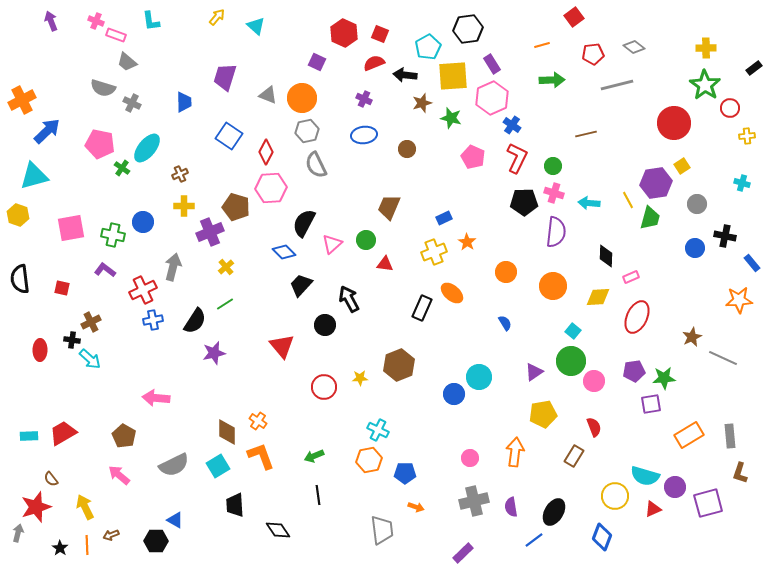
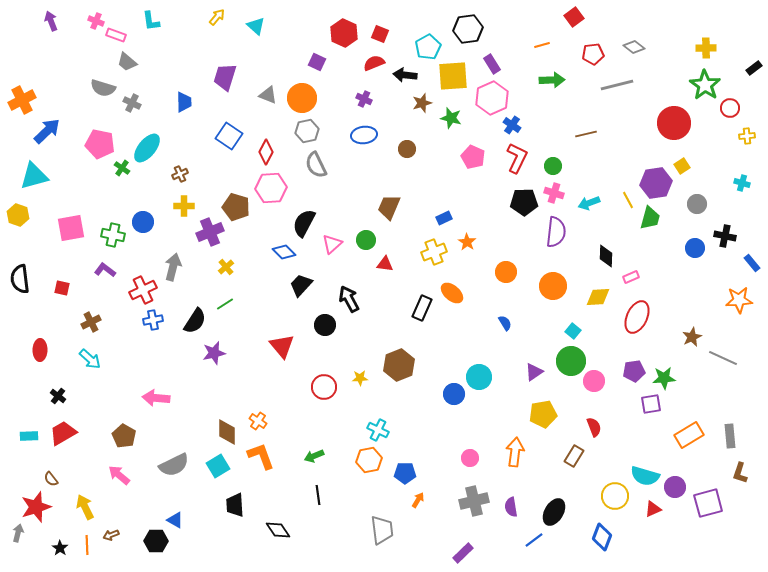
cyan arrow at (589, 203): rotated 25 degrees counterclockwise
black cross at (72, 340): moved 14 px left, 56 px down; rotated 28 degrees clockwise
orange arrow at (416, 507): moved 2 px right, 7 px up; rotated 77 degrees counterclockwise
